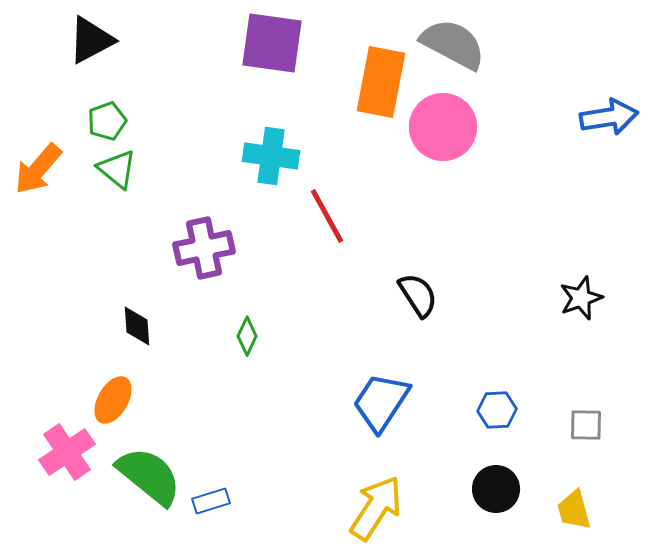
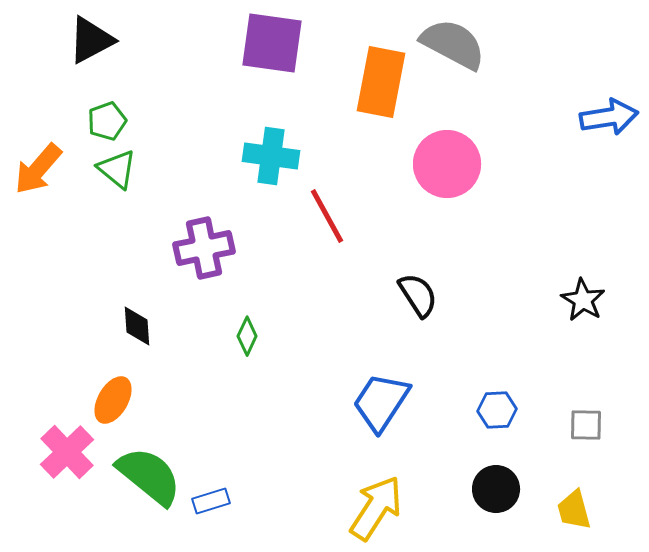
pink circle: moved 4 px right, 37 px down
black star: moved 2 px right, 2 px down; rotated 21 degrees counterclockwise
pink cross: rotated 10 degrees counterclockwise
